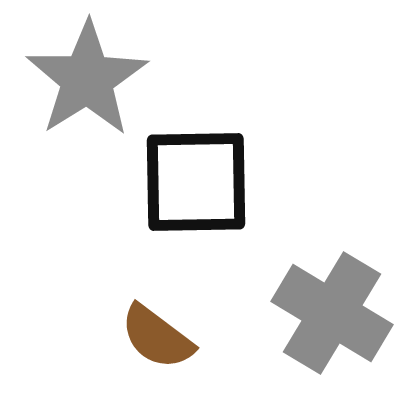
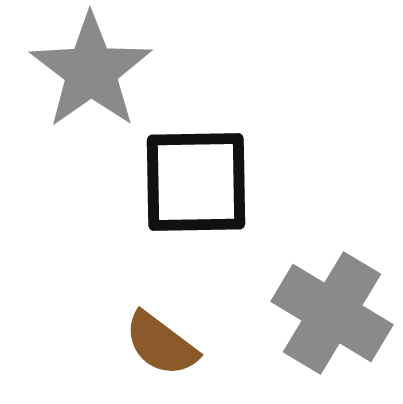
gray star: moved 4 px right, 8 px up; rotated 3 degrees counterclockwise
brown semicircle: moved 4 px right, 7 px down
